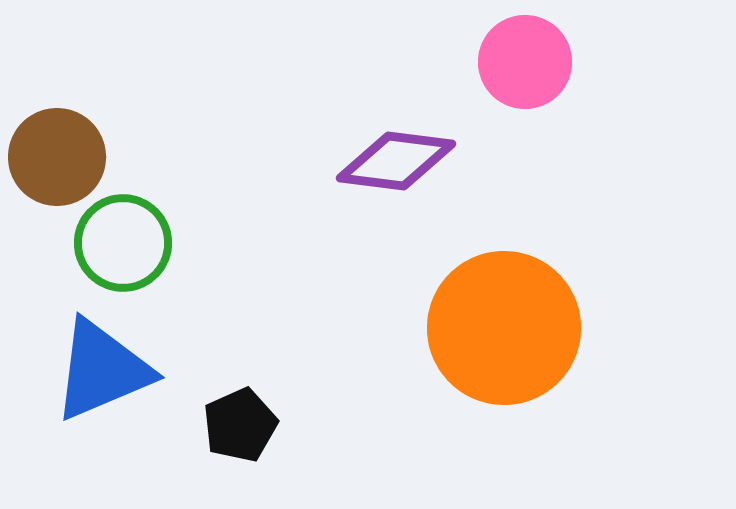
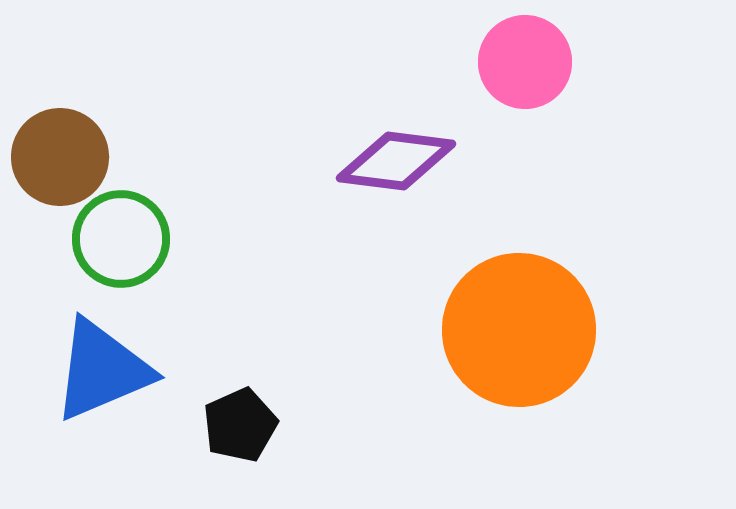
brown circle: moved 3 px right
green circle: moved 2 px left, 4 px up
orange circle: moved 15 px right, 2 px down
